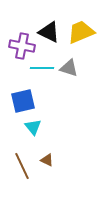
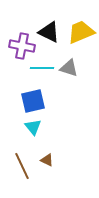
blue square: moved 10 px right
